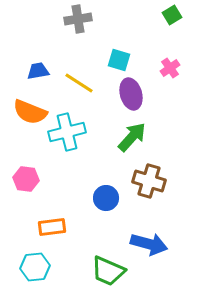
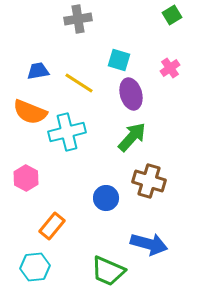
pink hexagon: moved 1 px up; rotated 20 degrees clockwise
orange rectangle: moved 1 px up; rotated 44 degrees counterclockwise
